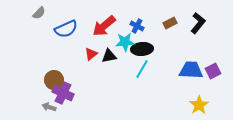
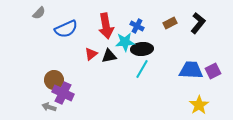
red arrow: moved 2 px right; rotated 60 degrees counterclockwise
